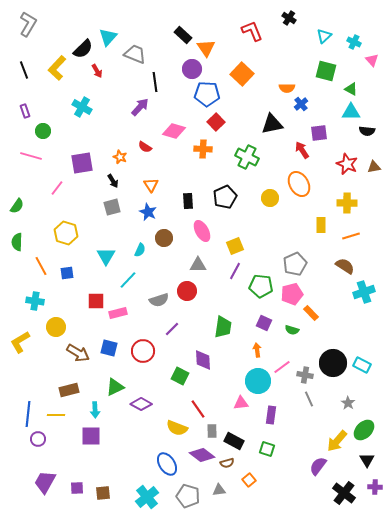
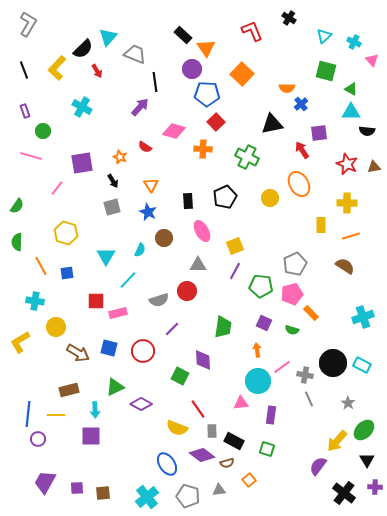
cyan cross at (364, 292): moved 1 px left, 25 px down
